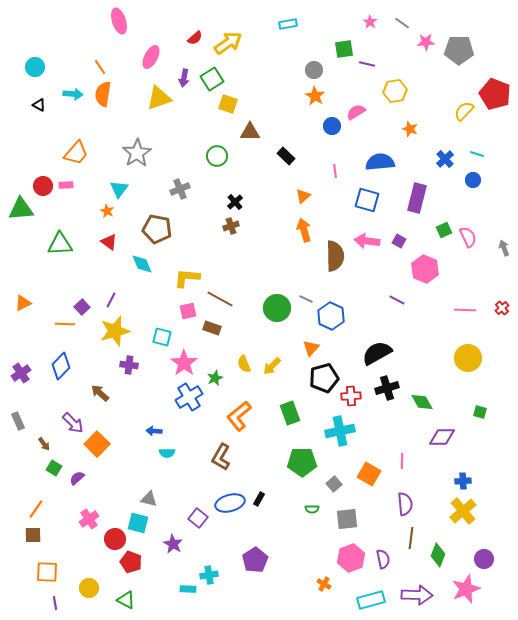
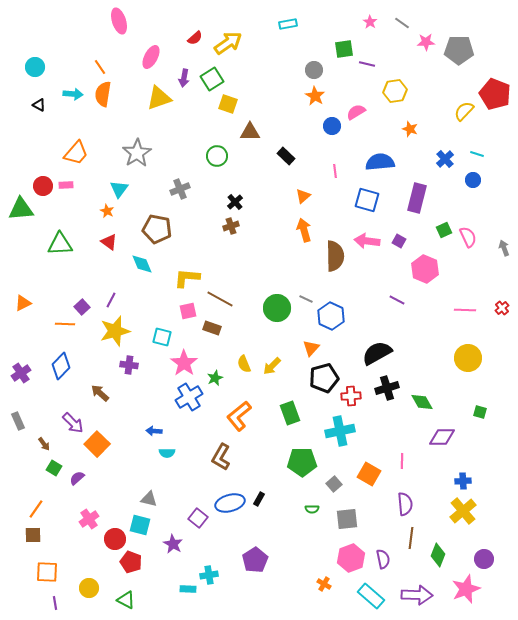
cyan square at (138, 523): moved 2 px right, 2 px down
cyan rectangle at (371, 600): moved 4 px up; rotated 56 degrees clockwise
